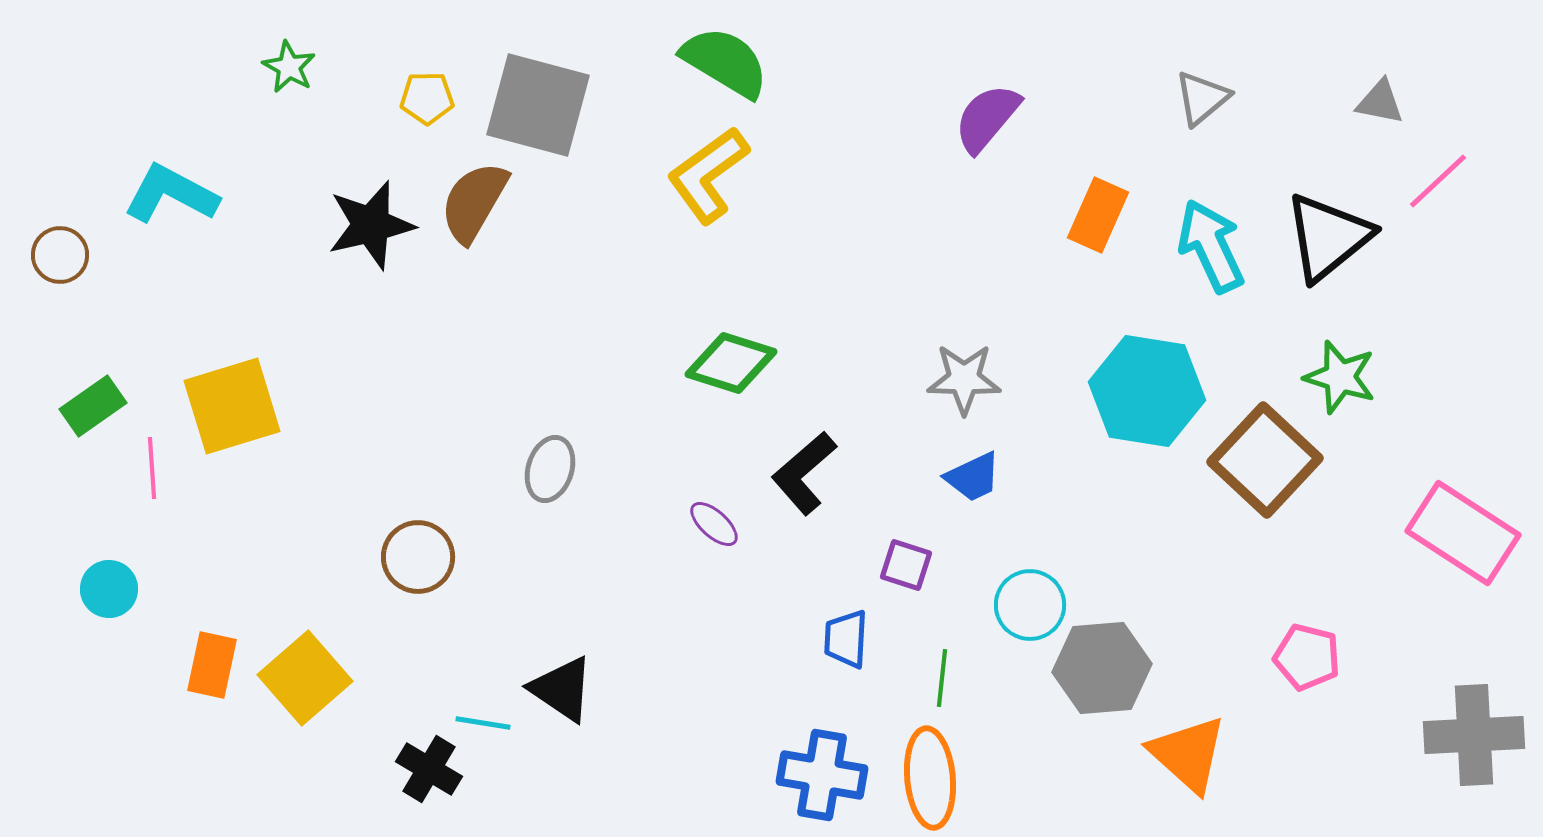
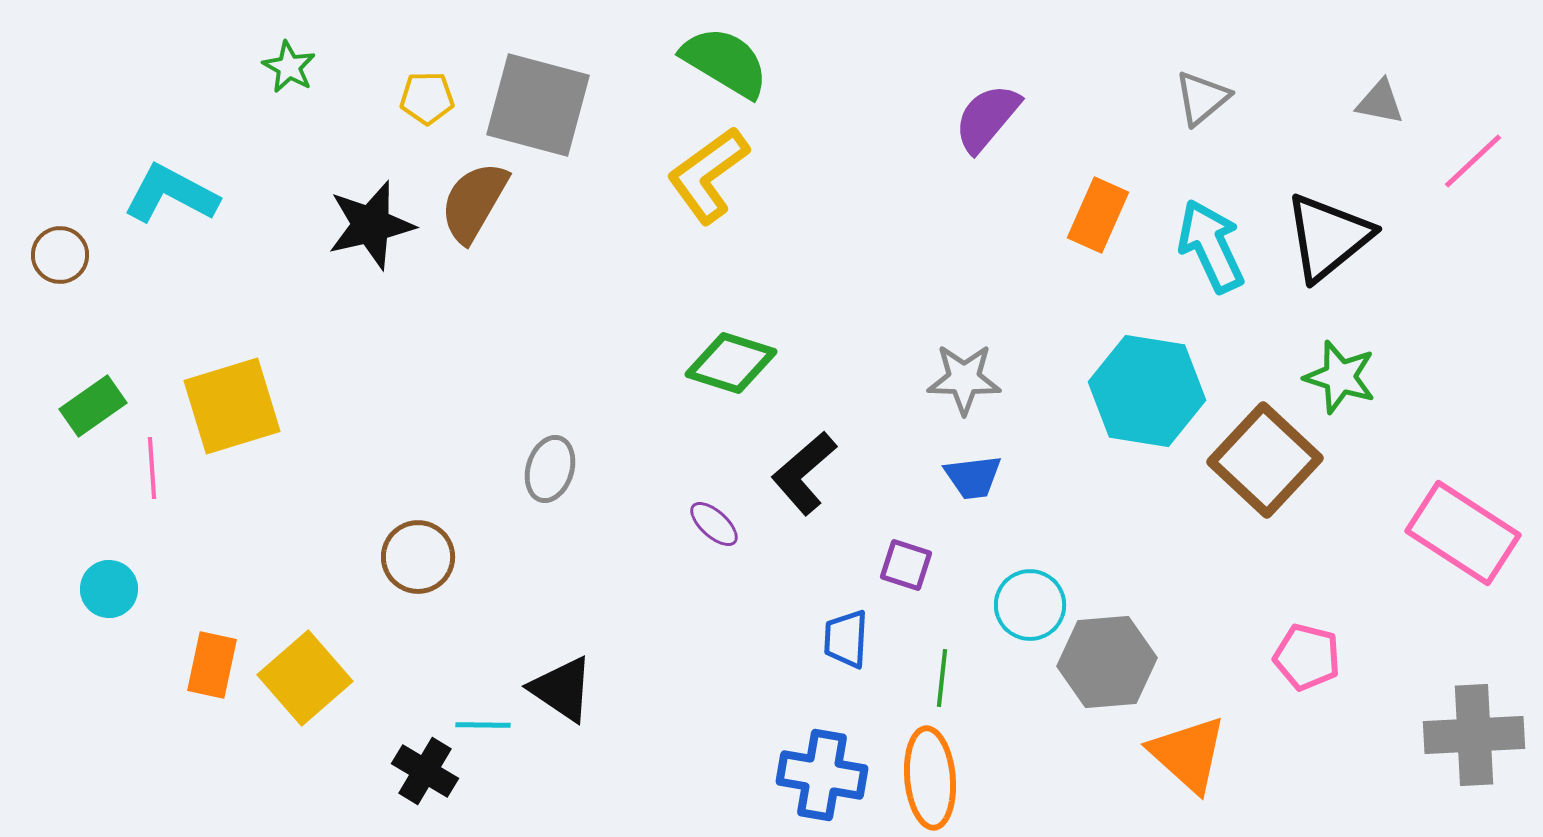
pink line at (1438, 181): moved 35 px right, 20 px up
blue trapezoid at (973, 477): rotated 18 degrees clockwise
gray hexagon at (1102, 668): moved 5 px right, 6 px up
cyan line at (483, 723): moved 2 px down; rotated 8 degrees counterclockwise
black cross at (429, 769): moved 4 px left, 2 px down
